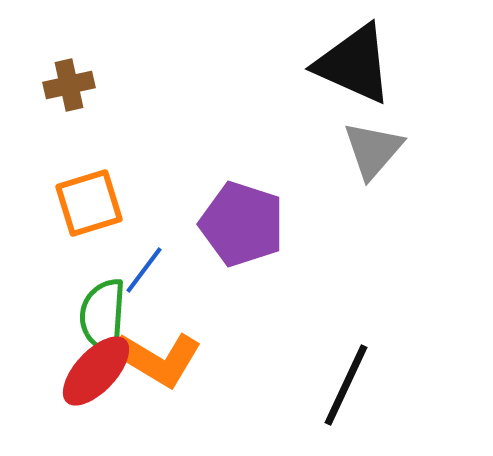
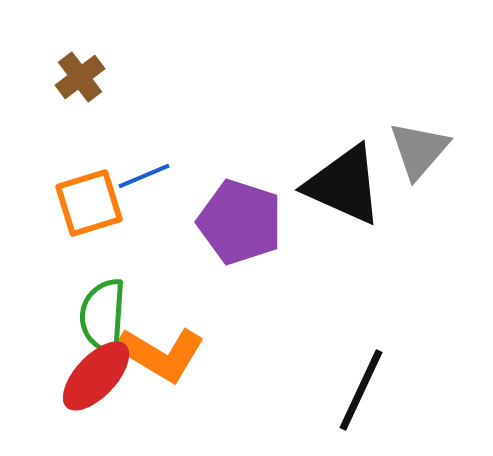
black triangle: moved 10 px left, 121 px down
brown cross: moved 11 px right, 8 px up; rotated 24 degrees counterclockwise
gray triangle: moved 46 px right
purple pentagon: moved 2 px left, 2 px up
blue line: moved 94 px up; rotated 30 degrees clockwise
orange L-shape: moved 3 px right, 5 px up
red ellipse: moved 5 px down
black line: moved 15 px right, 5 px down
